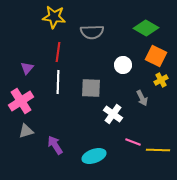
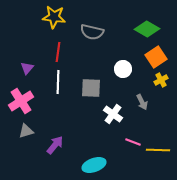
green diamond: moved 1 px right, 1 px down
gray semicircle: rotated 15 degrees clockwise
orange square: moved 1 px down; rotated 30 degrees clockwise
white circle: moved 4 px down
gray arrow: moved 4 px down
purple arrow: rotated 72 degrees clockwise
cyan ellipse: moved 9 px down
